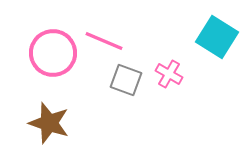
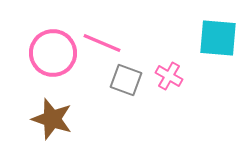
cyan square: moved 1 px right, 1 px down; rotated 27 degrees counterclockwise
pink line: moved 2 px left, 2 px down
pink cross: moved 2 px down
brown star: moved 3 px right, 4 px up
